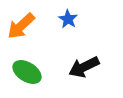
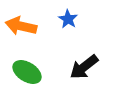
orange arrow: rotated 56 degrees clockwise
black arrow: rotated 12 degrees counterclockwise
